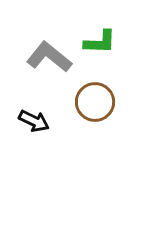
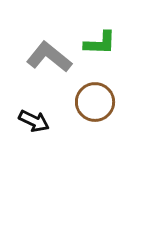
green L-shape: moved 1 px down
